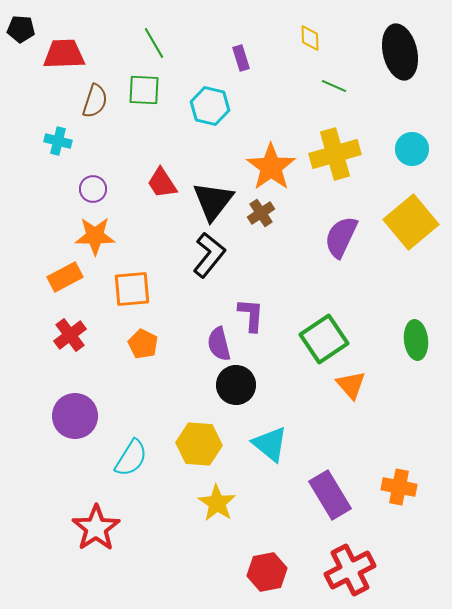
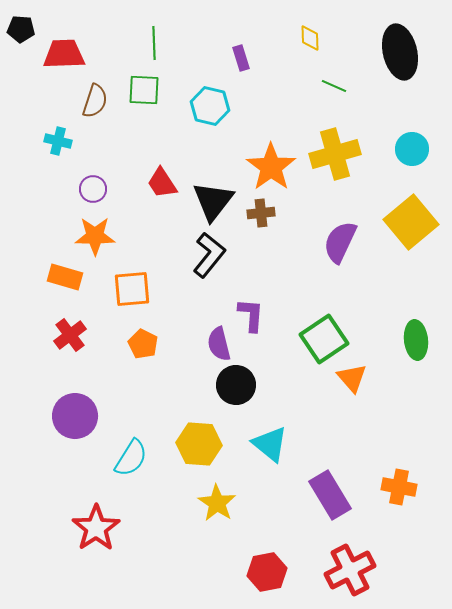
green line at (154, 43): rotated 28 degrees clockwise
brown cross at (261, 213): rotated 28 degrees clockwise
purple semicircle at (341, 237): moved 1 px left, 5 px down
orange rectangle at (65, 277): rotated 44 degrees clockwise
orange triangle at (351, 385): moved 1 px right, 7 px up
